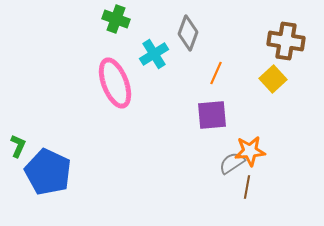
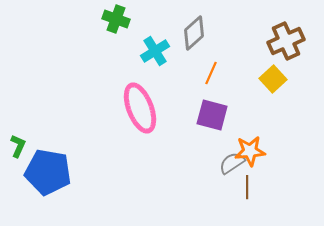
gray diamond: moved 6 px right; rotated 28 degrees clockwise
brown cross: rotated 33 degrees counterclockwise
cyan cross: moved 1 px right, 3 px up
orange line: moved 5 px left
pink ellipse: moved 25 px right, 25 px down
purple square: rotated 20 degrees clockwise
blue pentagon: rotated 15 degrees counterclockwise
brown line: rotated 10 degrees counterclockwise
